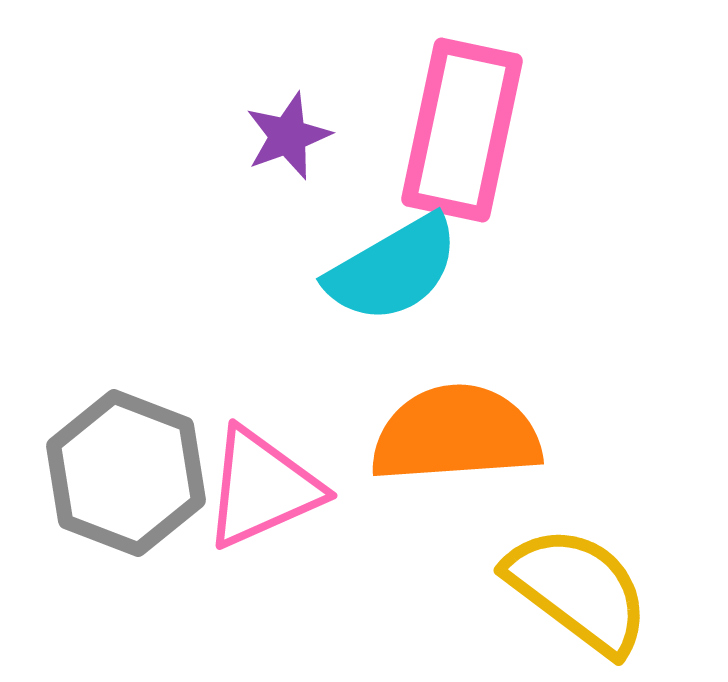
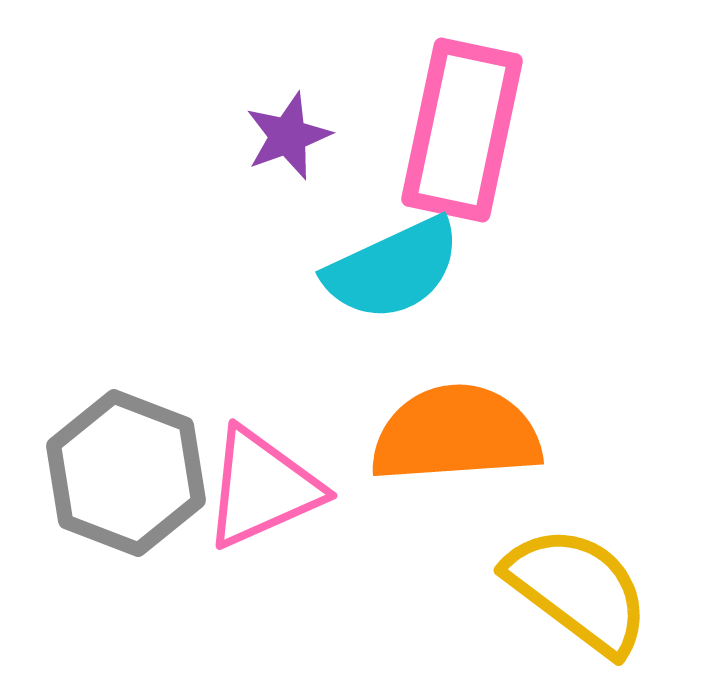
cyan semicircle: rotated 5 degrees clockwise
